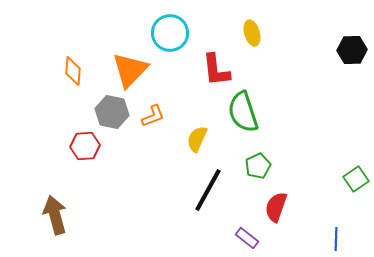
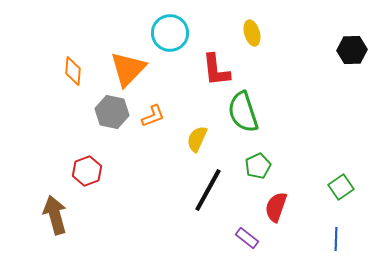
orange triangle: moved 2 px left, 1 px up
red hexagon: moved 2 px right, 25 px down; rotated 16 degrees counterclockwise
green square: moved 15 px left, 8 px down
